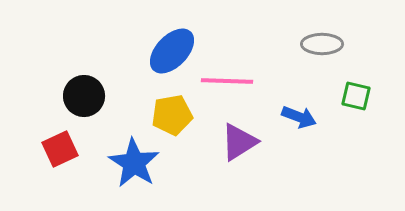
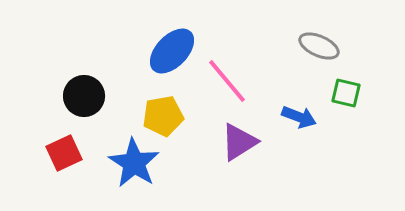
gray ellipse: moved 3 px left, 2 px down; rotated 24 degrees clockwise
pink line: rotated 48 degrees clockwise
green square: moved 10 px left, 3 px up
yellow pentagon: moved 9 px left, 1 px down
red square: moved 4 px right, 4 px down
